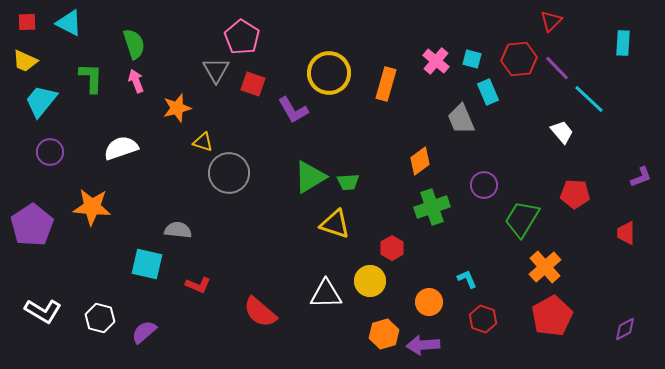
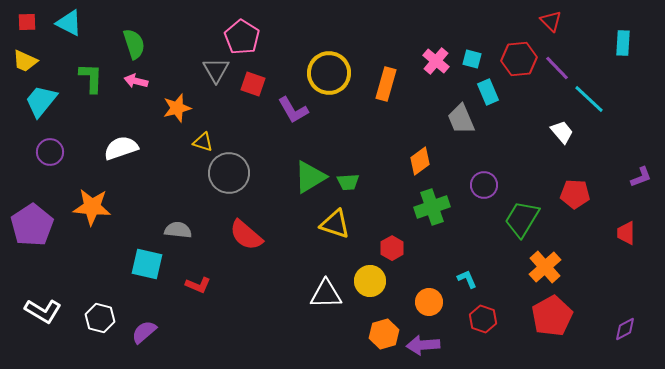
red triangle at (551, 21): rotated 30 degrees counterclockwise
pink arrow at (136, 81): rotated 55 degrees counterclockwise
red semicircle at (260, 312): moved 14 px left, 77 px up
